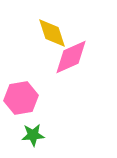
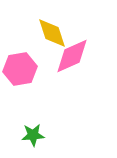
pink diamond: moved 1 px right, 1 px up
pink hexagon: moved 1 px left, 29 px up
